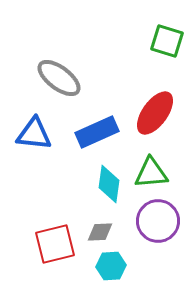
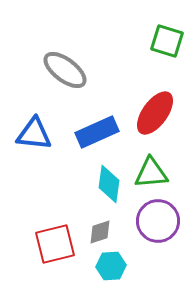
gray ellipse: moved 6 px right, 8 px up
gray diamond: rotated 16 degrees counterclockwise
